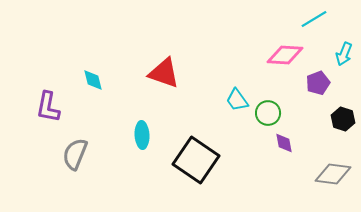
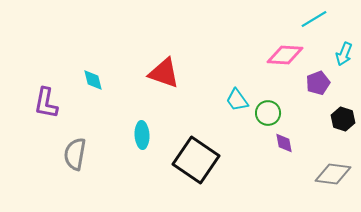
purple L-shape: moved 2 px left, 4 px up
gray semicircle: rotated 12 degrees counterclockwise
